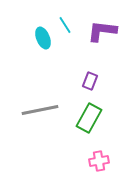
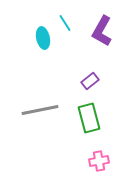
cyan line: moved 2 px up
purple L-shape: rotated 68 degrees counterclockwise
cyan ellipse: rotated 10 degrees clockwise
purple rectangle: rotated 30 degrees clockwise
green rectangle: rotated 44 degrees counterclockwise
